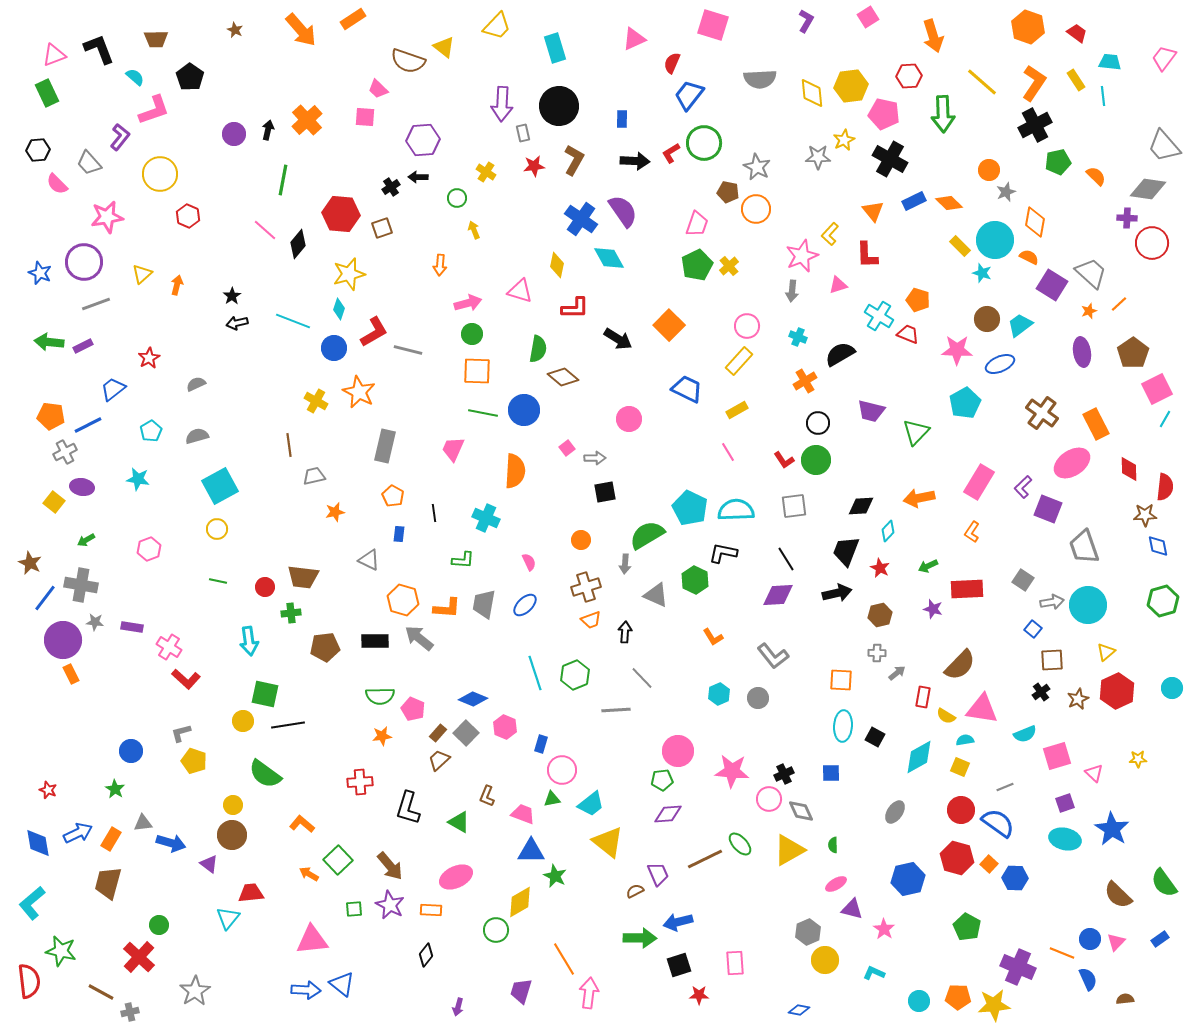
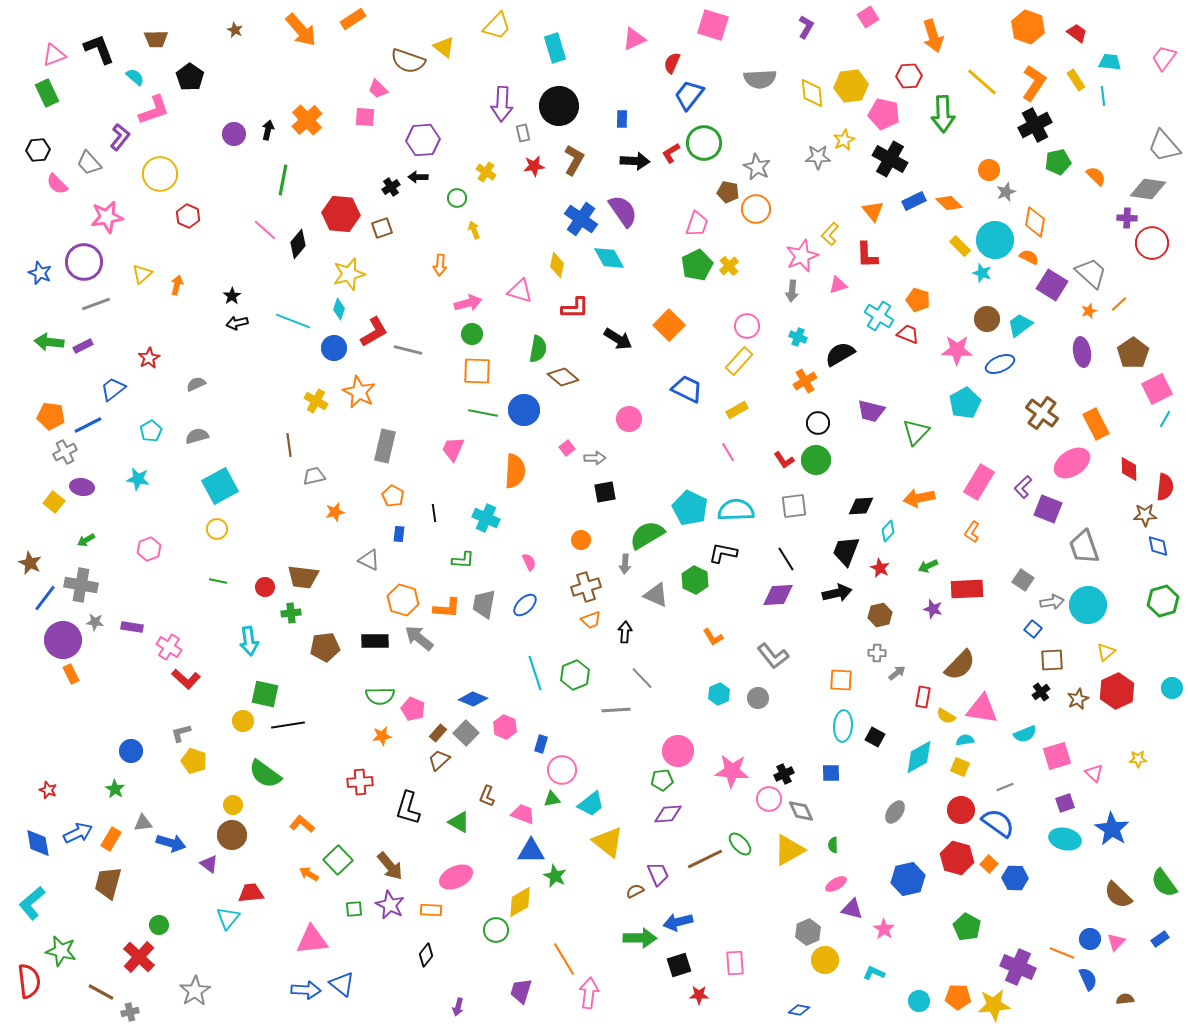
purple L-shape at (806, 21): moved 6 px down
